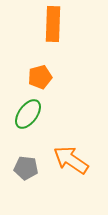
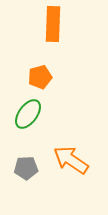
gray pentagon: rotated 10 degrees counterclockwise
